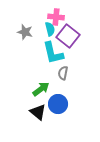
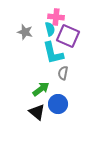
purple square: rotated 15 degrees counterclockwise
black triangle: moved 1 px left
